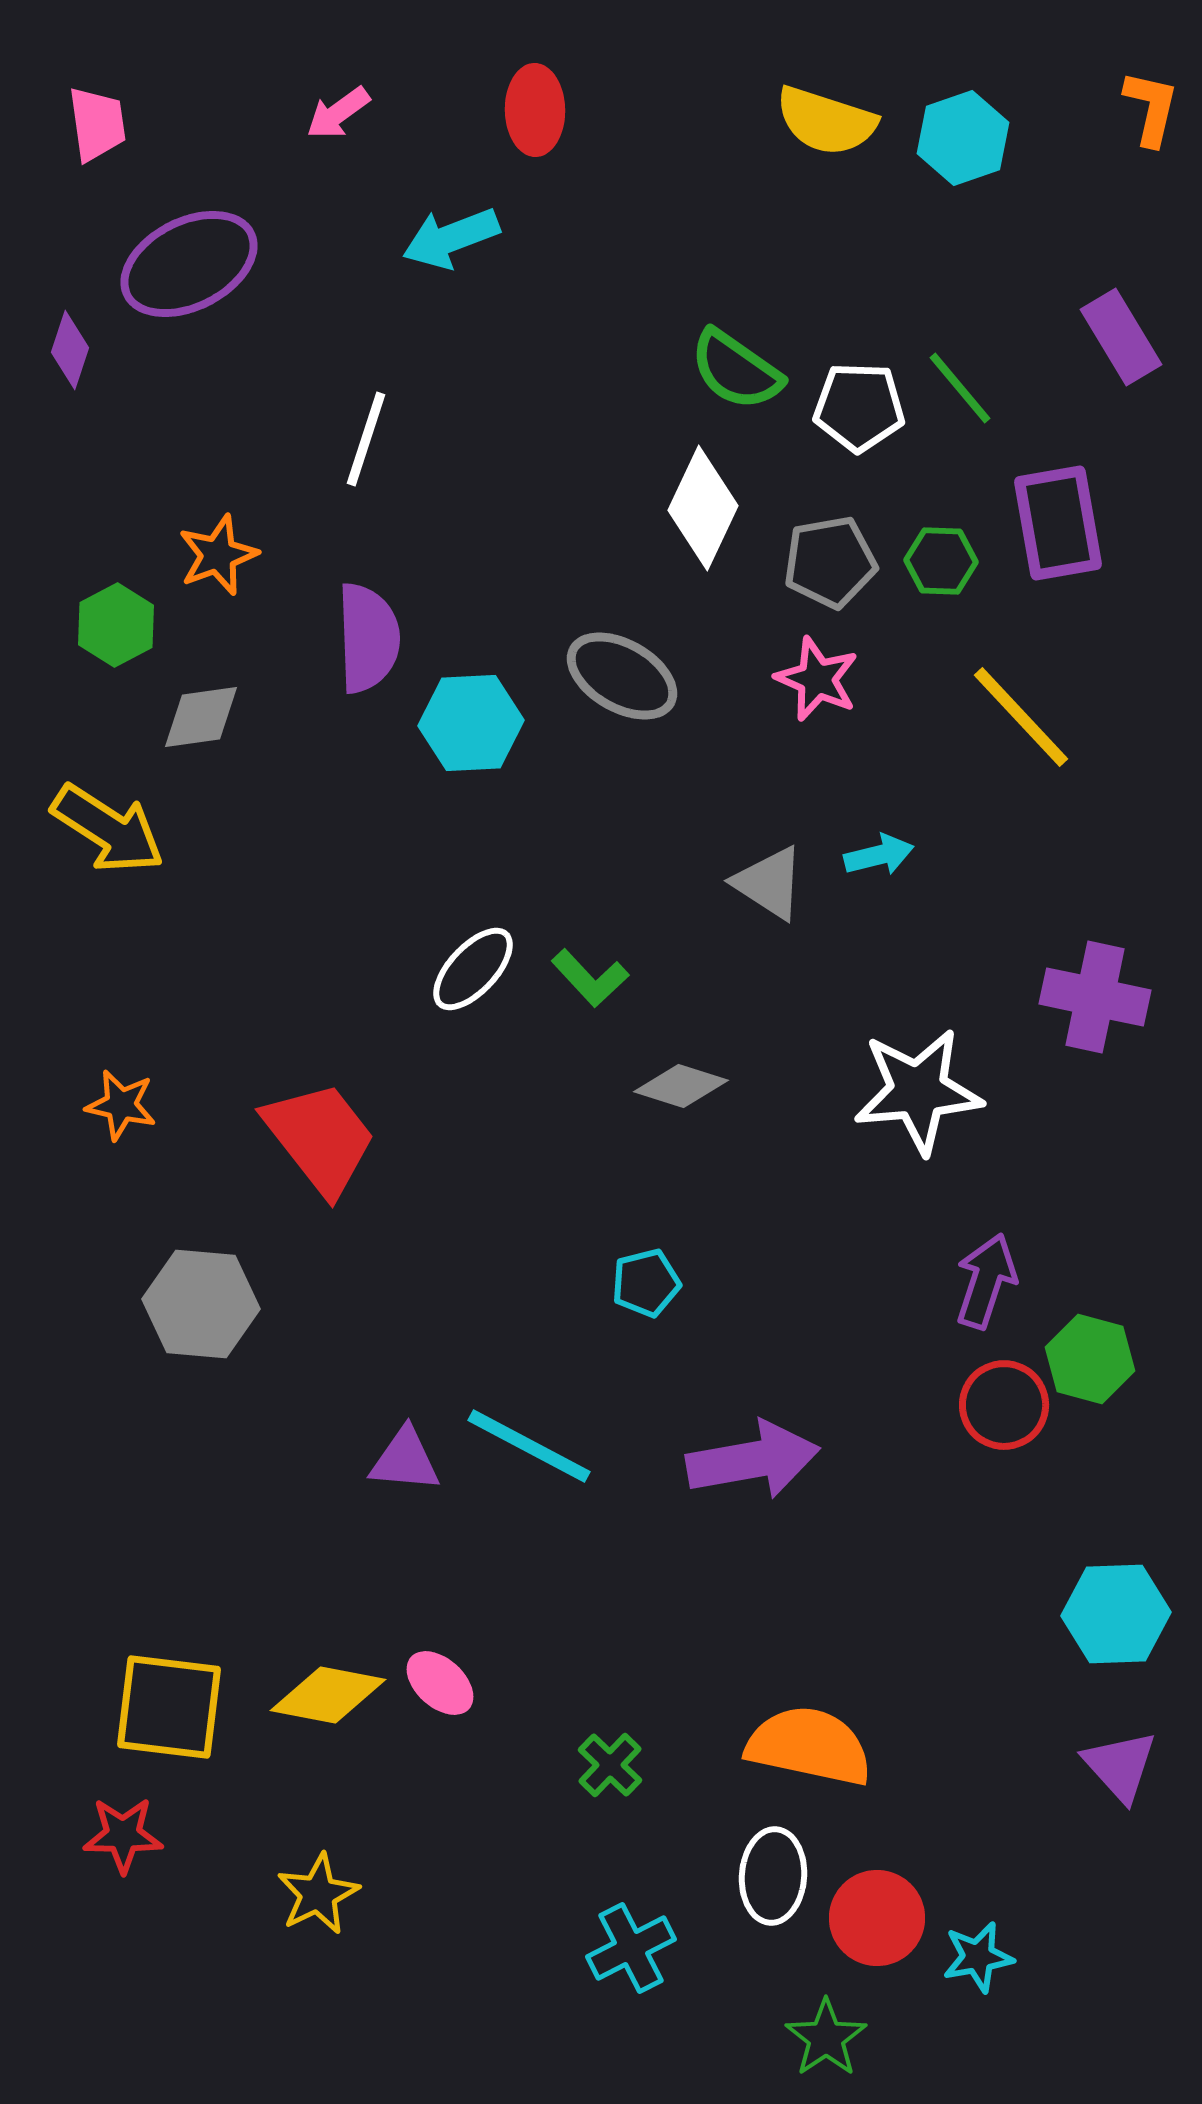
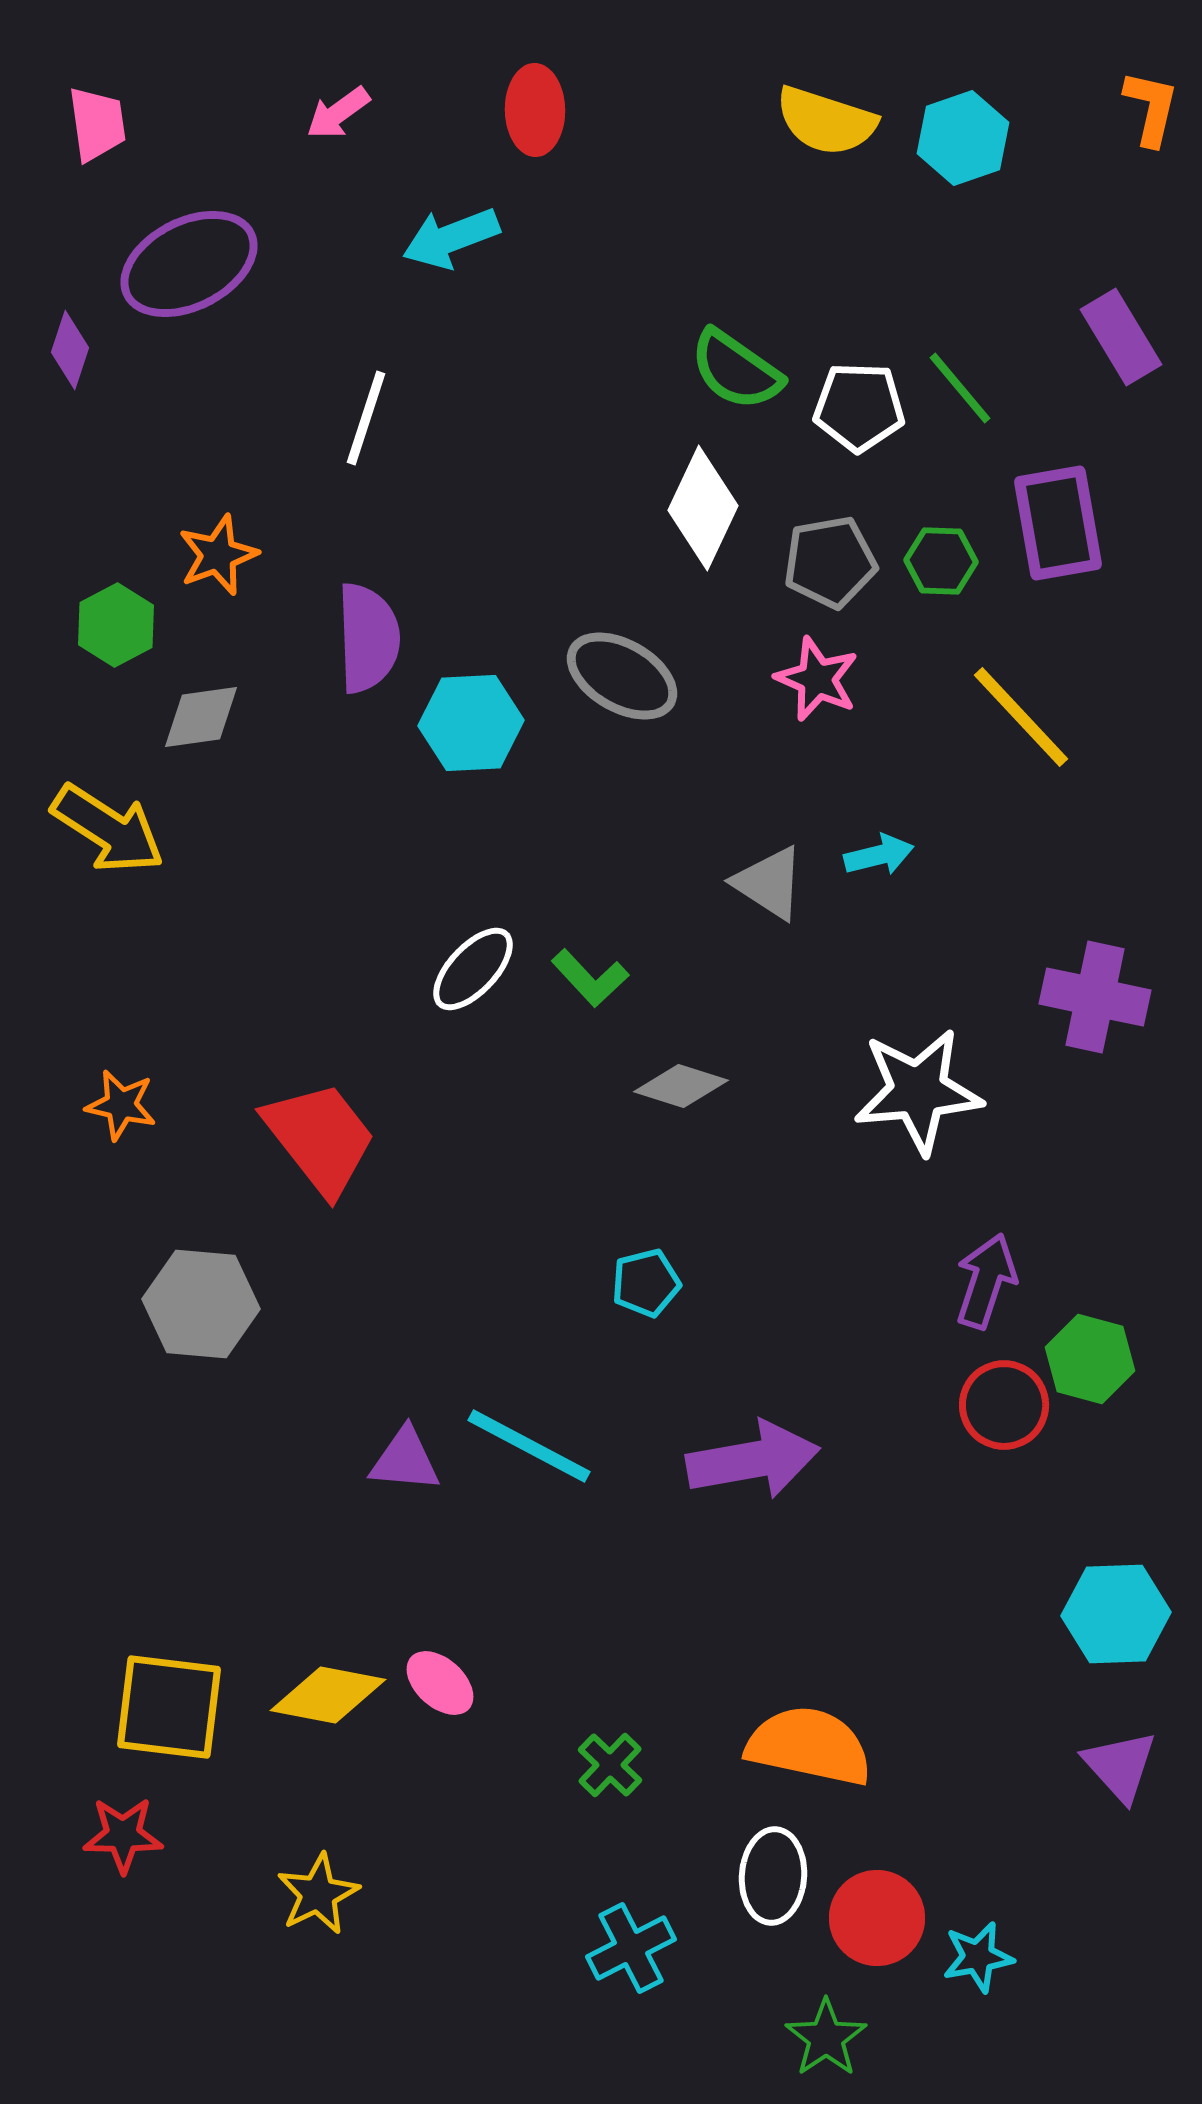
white line at (366, 439): moved 21 px up
